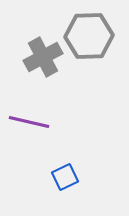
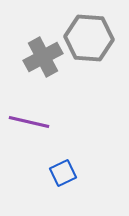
gray hexagon: moved 2 px down; rotated 6 degrees clockwise
blue square: moved 2 px left, 4 px up
